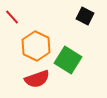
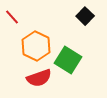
black square: rotated 18 degrees clockwise
red semicircle: moved 2 px right, 1 px up
